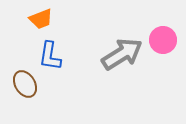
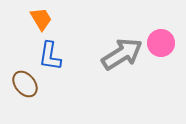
orange trapezoid: rotated 100 degrees counterclockwise
pink circle: moved 2 px left, 3 px down
brown ellipse: rotated 8 degrees counterclockwise
